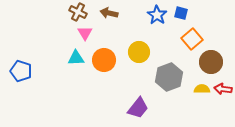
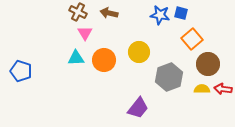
blue star: moved 3 px right; rotated 24 degrees counterclockwise
brown circle: moved 3 px left, 2 px down
